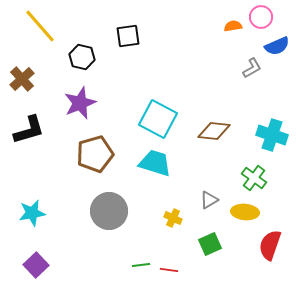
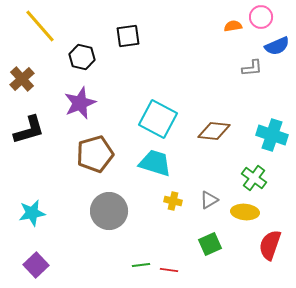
gray L-shape: rotated 25 degrees clockwise
yellow cross: moved 17 px up; rotated 12 degrees counterclockwise
